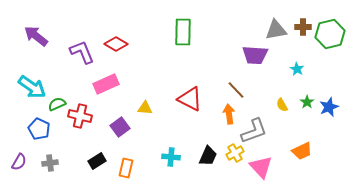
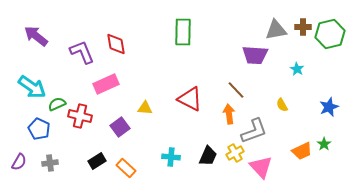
red diamond: rotated 50 degrees clockwise
green star: moved 17 px right, 42 px down
orange rectangle: rotated 60 degrees counterclockwise
